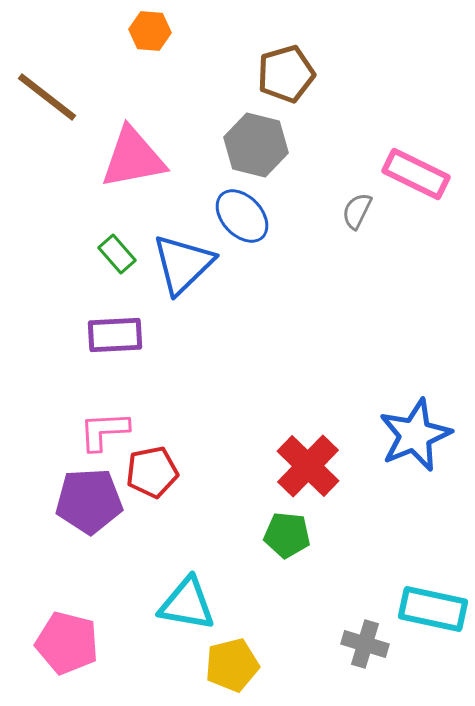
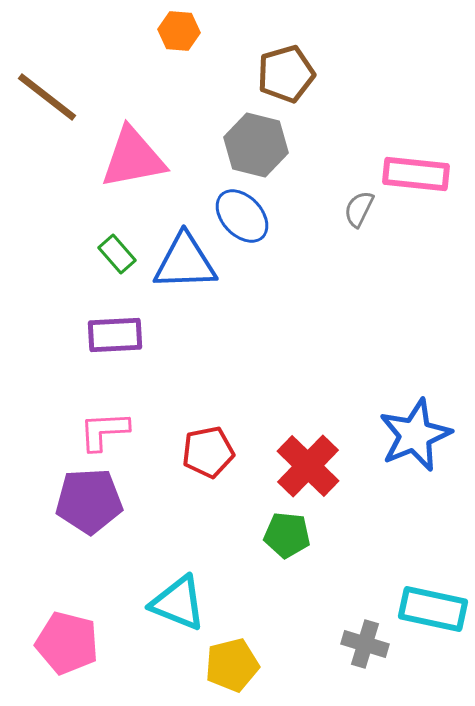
orange hexagon: moved 29 px right
pink rectangle: rotated 20 degrees counterclockwise
gray semicircle: moved 2 px right, 2 px up
blue triangle: moved 2 px right, 2 px up; rotated 42 degrees clockwise
red pentagon: moved 56 px right, 20 px up
cyan triangle: moved 9 px left, 1 px up; rotated 12 degrees clockwise
